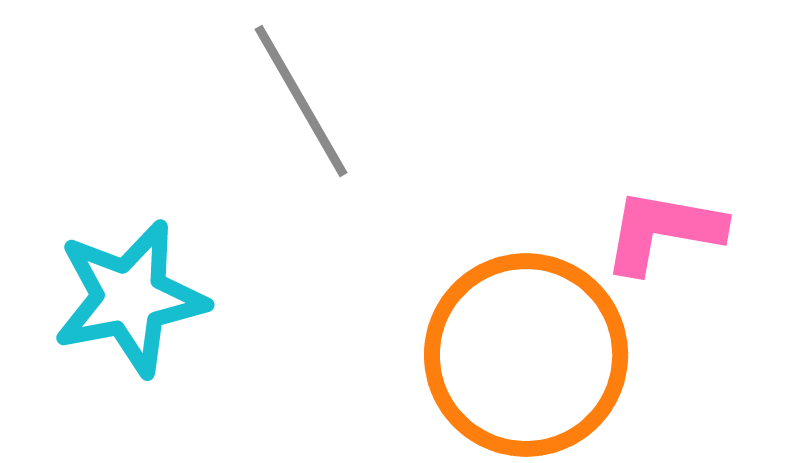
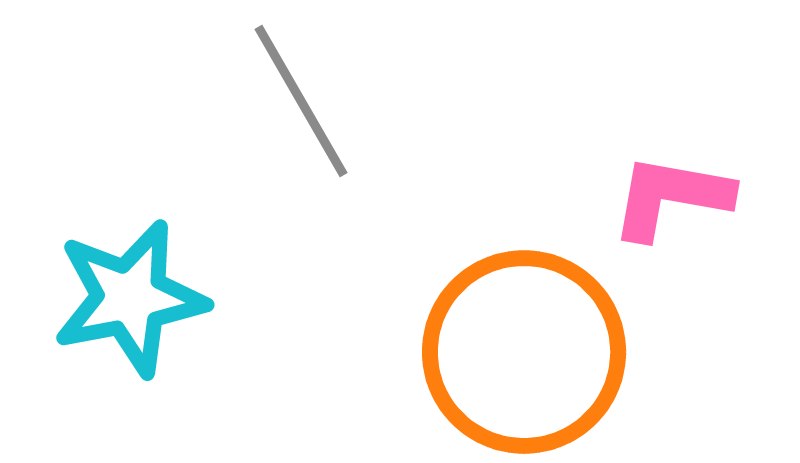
pink L-shape: moved 8 px right, 34 px up
orange circle: moved 2 px left, 3 px up
